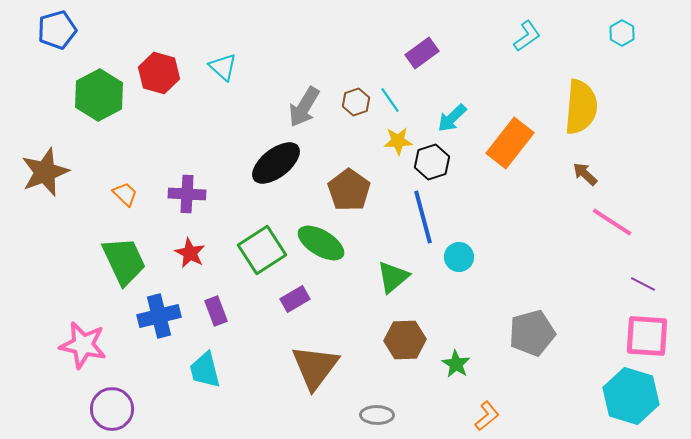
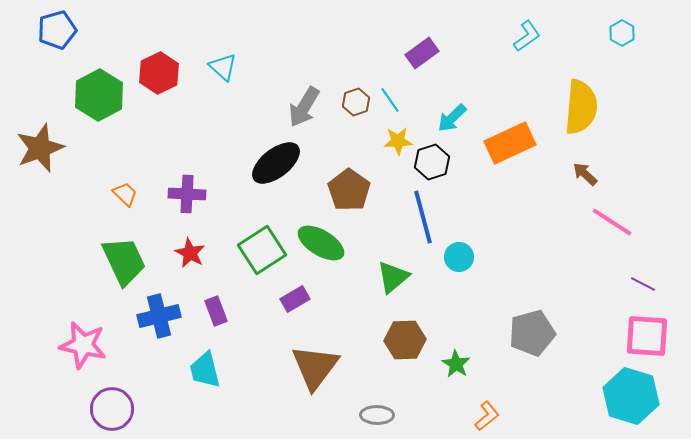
red hexagon at (159, 73): rotated 18 degrees clockwise
orange rectangle at (510, 143): rotated 27 degrees clockwise
brown star at (45, 172): moved 5 px left, 24 px up
